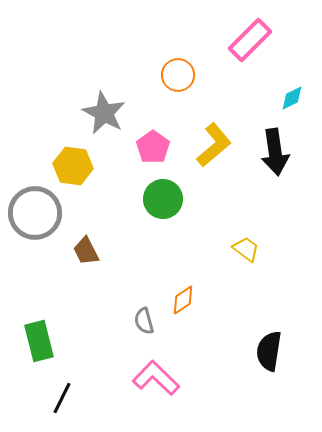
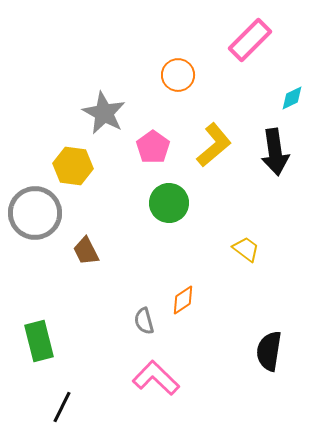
green circle: moved 6 px right, 4 px down
black line: moved 9 px down
